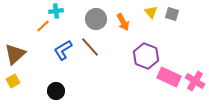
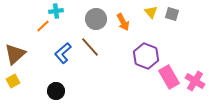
blue L-shape: moved 3 px down; rotated 10 degrees counterclockwise
pink rectangle: rotated 35 degrees clockwise
